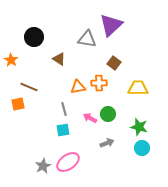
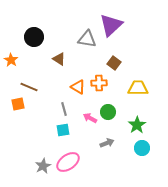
orange triangle: rotated 42 degrees clockwise
green circle: moved 2 px up
green star: moved 2 px left, 2 px up; rotated 24 degrees clockwise
